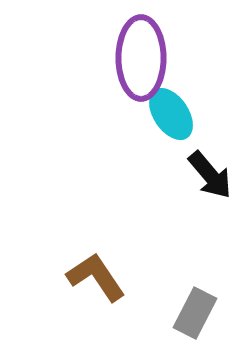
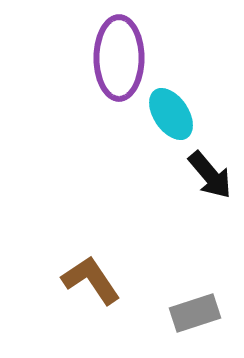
purple ellipse: moved 22 px left
brown L-shape: moved 5 px left, 3 px down
gray rectangle: rotated 45 degrees clockwise
